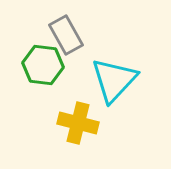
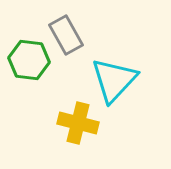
green hexagon: moved 14 px left, 5 px up
